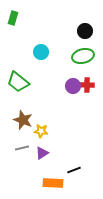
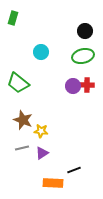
green trapezoid: moved 1 px down
